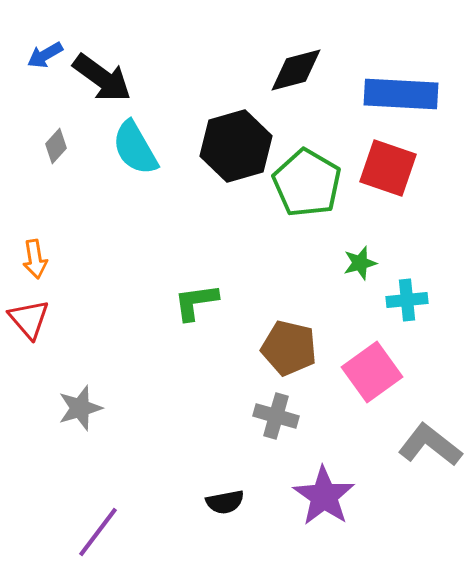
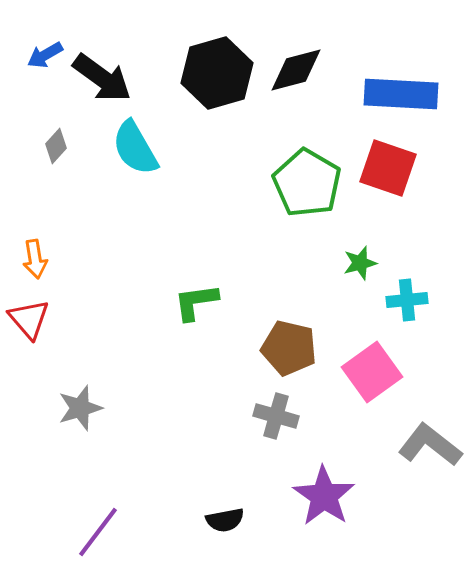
black hexagon: moved 19 px left, 73 px up
black semicircle: moved 18 px down
